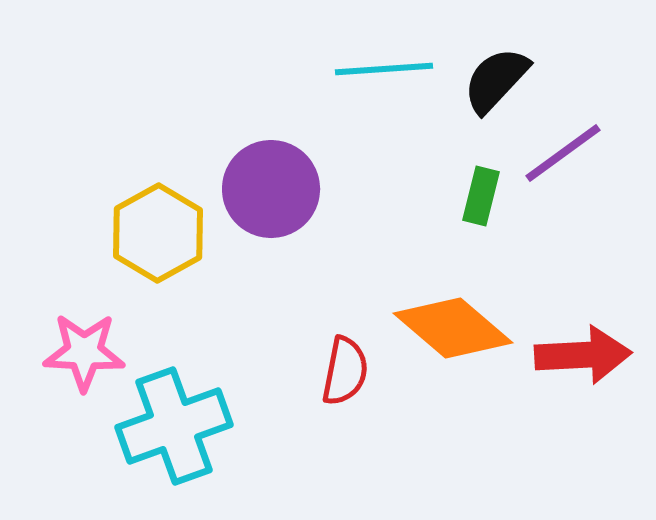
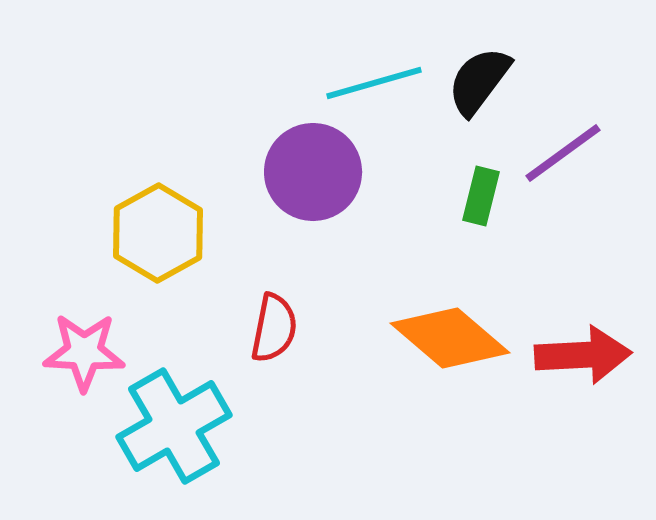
cyan line: moved 10 px left, 14 px down; rotated 12 degrees counterclockwise
black semicircle: moved 17 px left, 1 px down; rotated 6 degrees counterclockwise
purple circle: moved 42 px right, 17 px up
orange diamond: moved 3 px left, 10 px down
red semicircle: moved 71 px left, 43 px up
cyan cross: rotated 10 degrees counterclockwise
